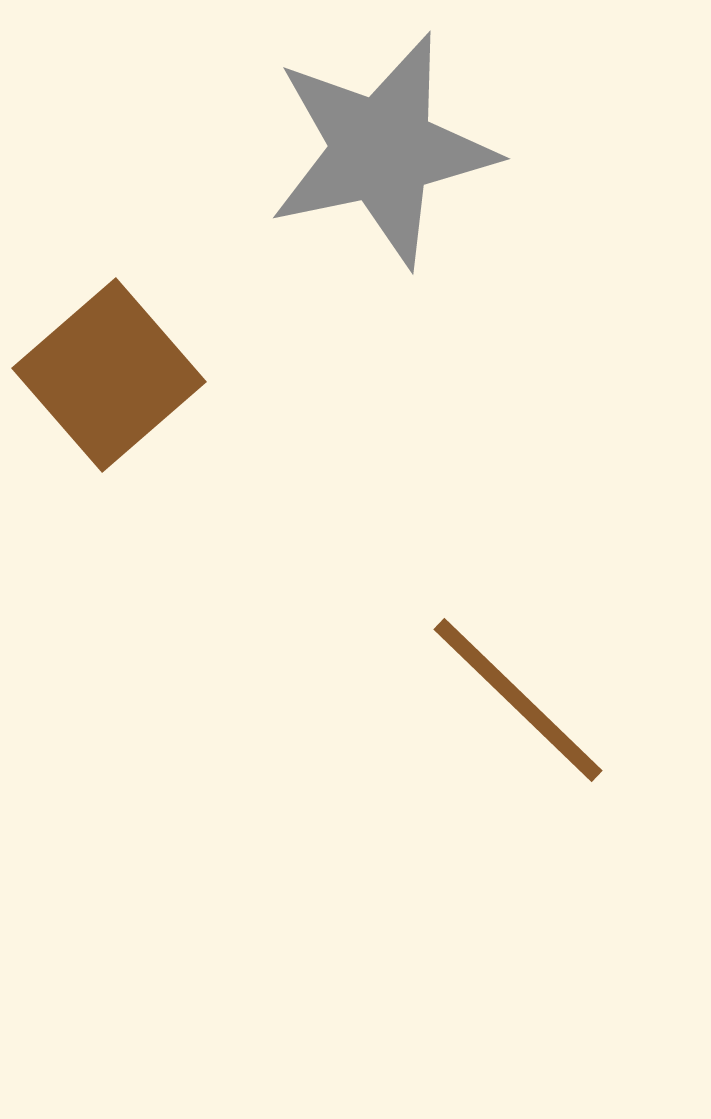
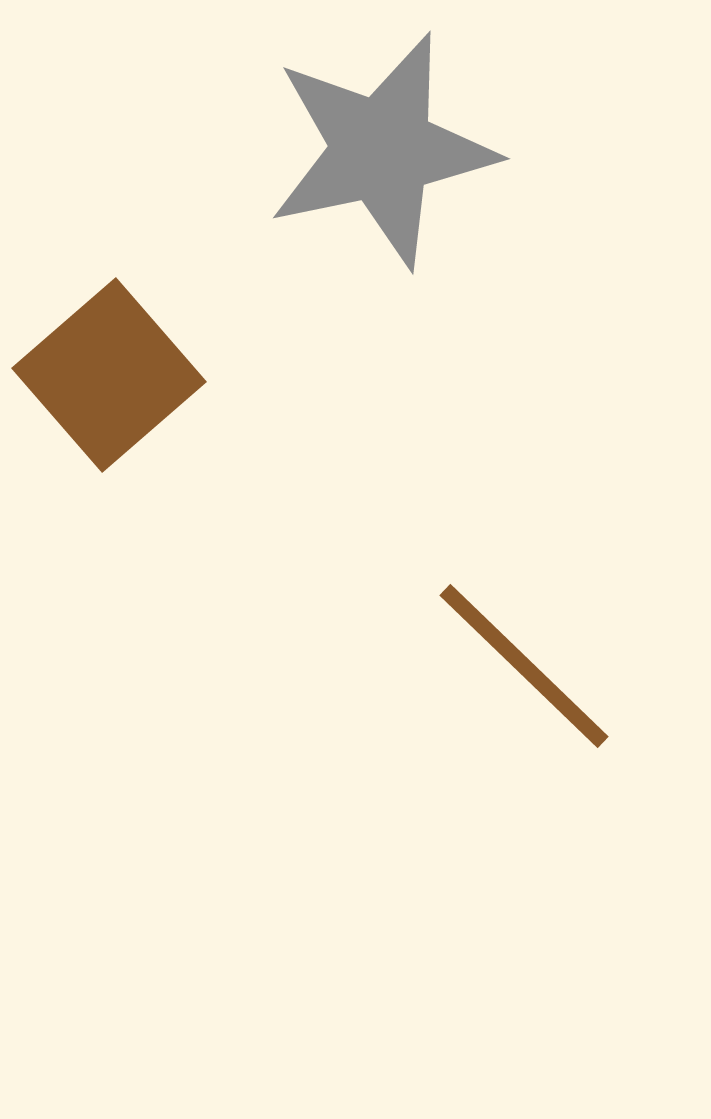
brown line: moved 6 px right, 34 px up
